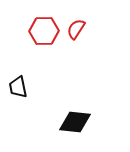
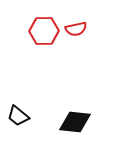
red semicircle: rotated 135 degrees counterclockwise
black trapezoid: moved 29 px down; rotated 40 degrees counterclockwise
